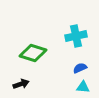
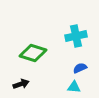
cyan triangle: moved 9 px left
